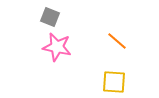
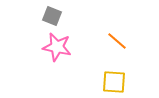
gray square: moved 2 px right, 1 px up
